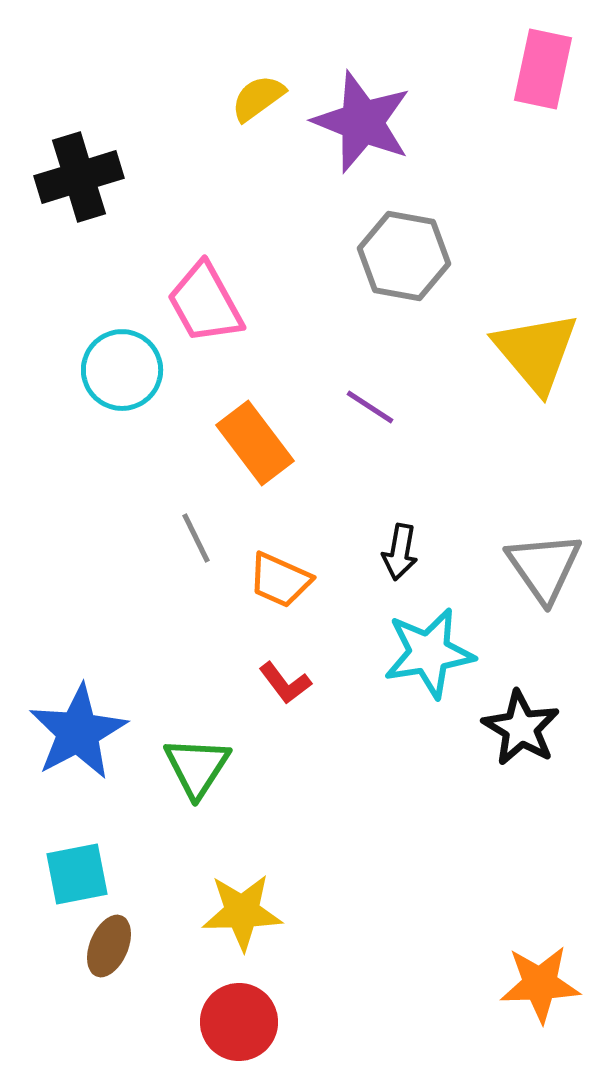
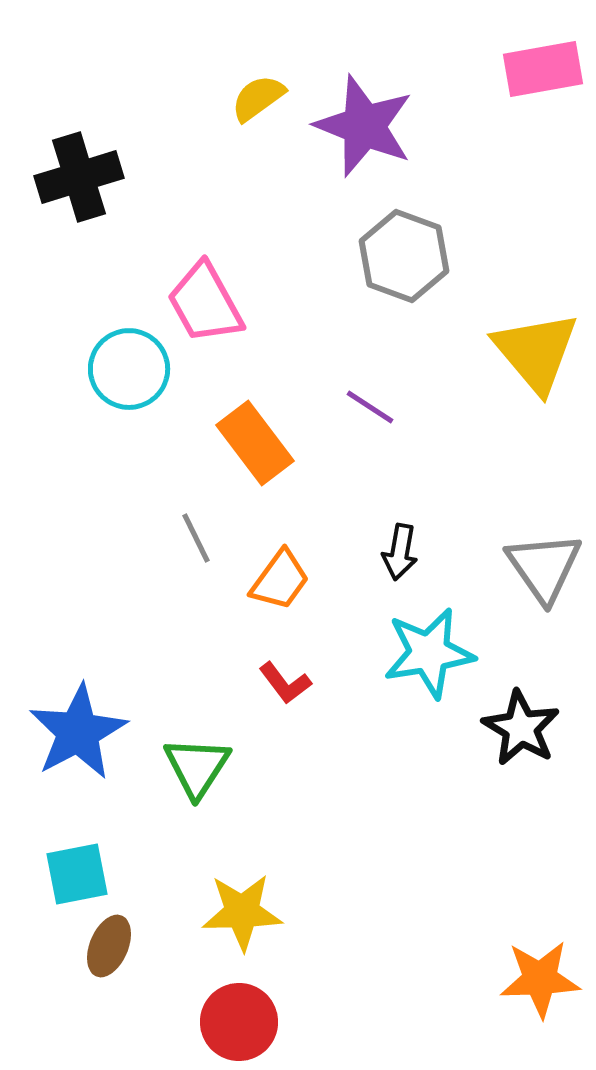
pink rectangle: rotated 68 degrees clockwise
purple star: moved 2 px right, 4 px down
gray hexagon: rotated 10 degrees clockwise
cyan circle: moved 7 px right, 1 px up
orange trapezoid: rotated 78 degrees counterclockwise
orange star: moved 5 px up
